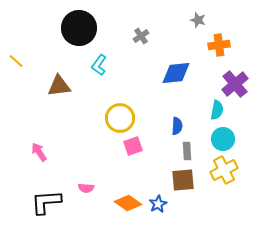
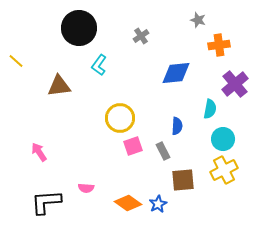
cyan semicircle: moved 7 px left, 1 px up
gray rectangle: moved 24 px left; rotated 24 degrees counterclockwise
